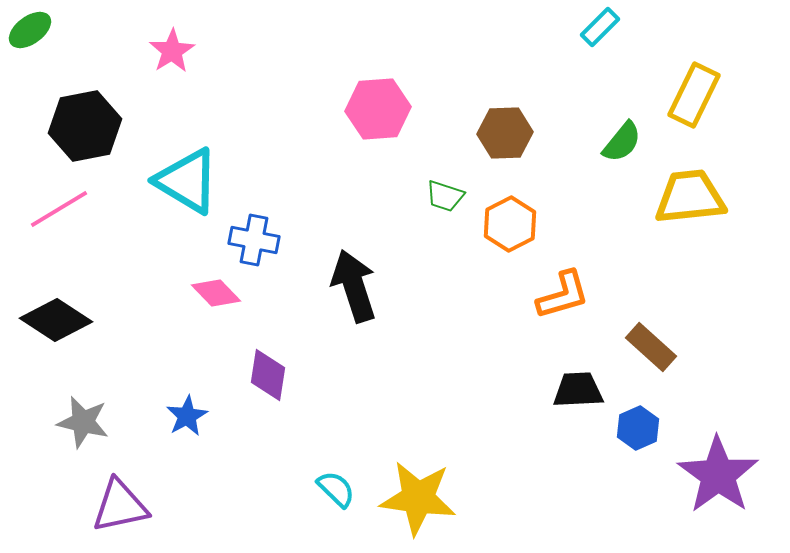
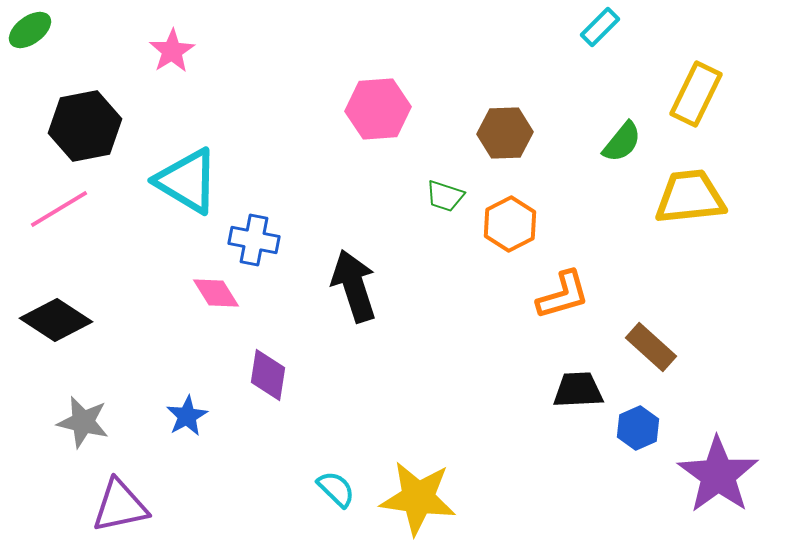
yellow rectangle: moved 2 px right, 1 px up
pink diamond: rotated 12 degrees clockwise
